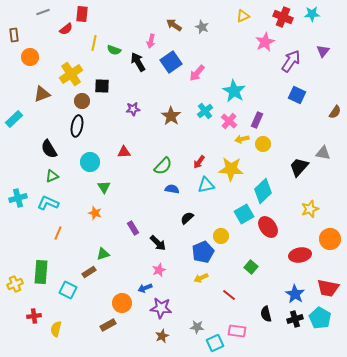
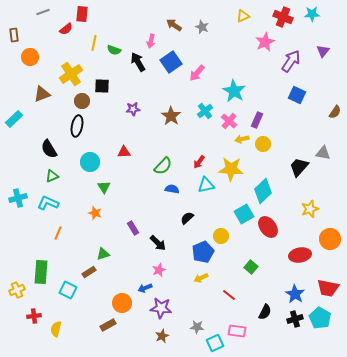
yellow cross at (15, 284): moved 2 px right, 6 px down
black semicircle at (266, 314): moved 1 px left, 2 px up; rotated 140 degrees counterclockwise
